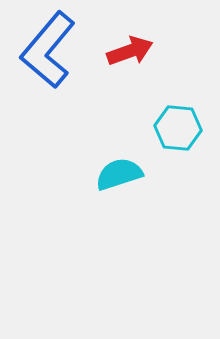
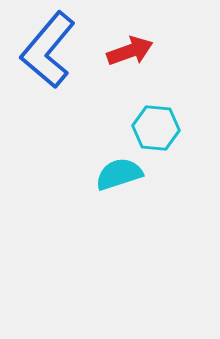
cyan hexagon: moved 22 px left
